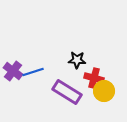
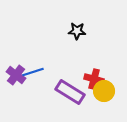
black star: moved 29 px up
purple cross: moved 3 px right, 4 px down
red cross: moved 1 px down
purple rectangle: moved 3 px right
